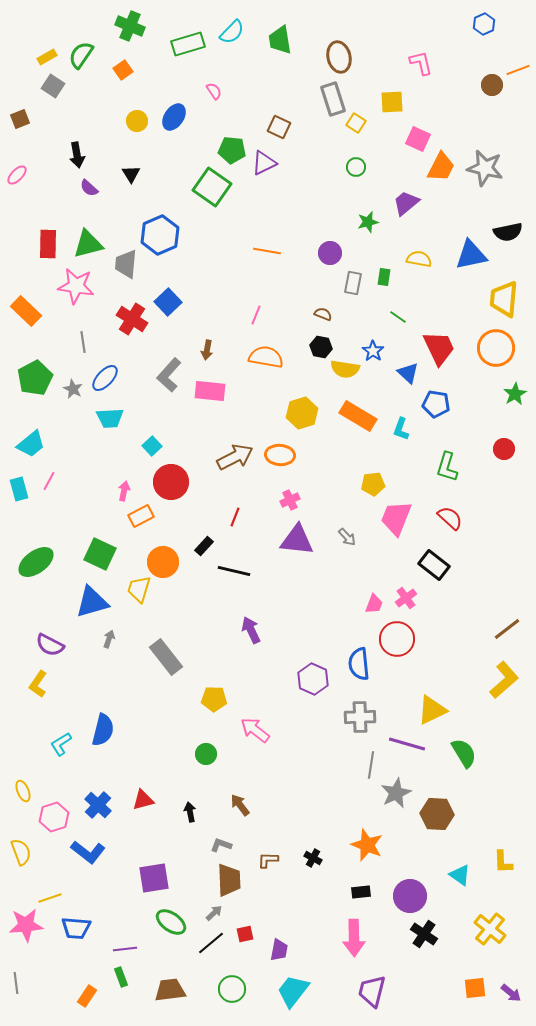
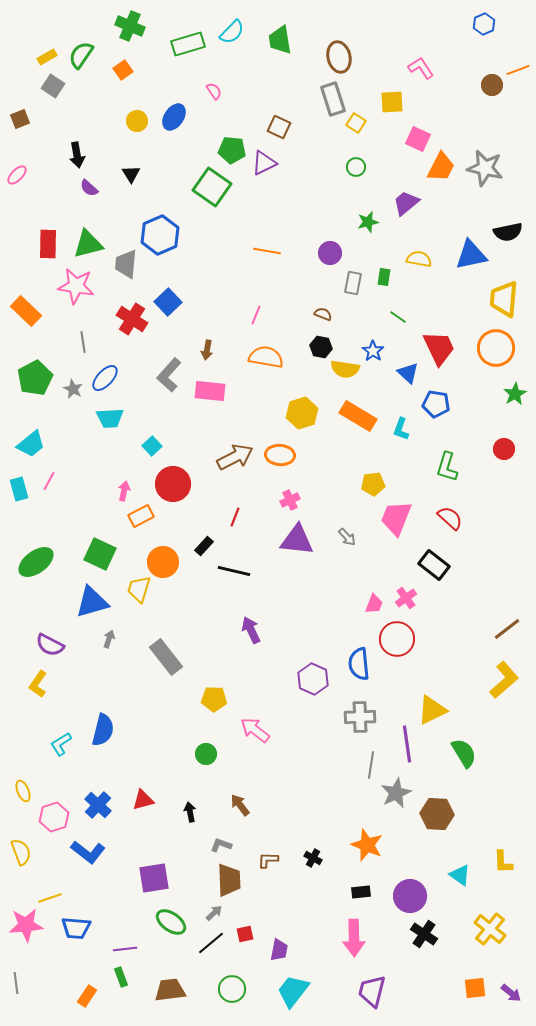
pink L-shape at (421, 63): moved 5 px down; rotated 20 degrees counterclockwise
red circle at (171, 482): moved 2 px right, 2 px down
purple line at (407, 744): rotated 66 degrees clockwise
